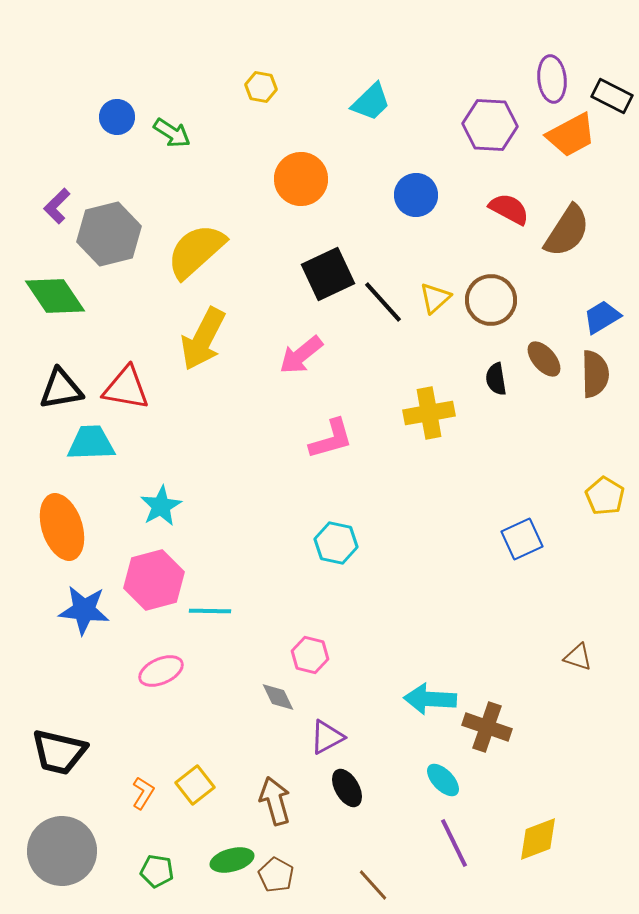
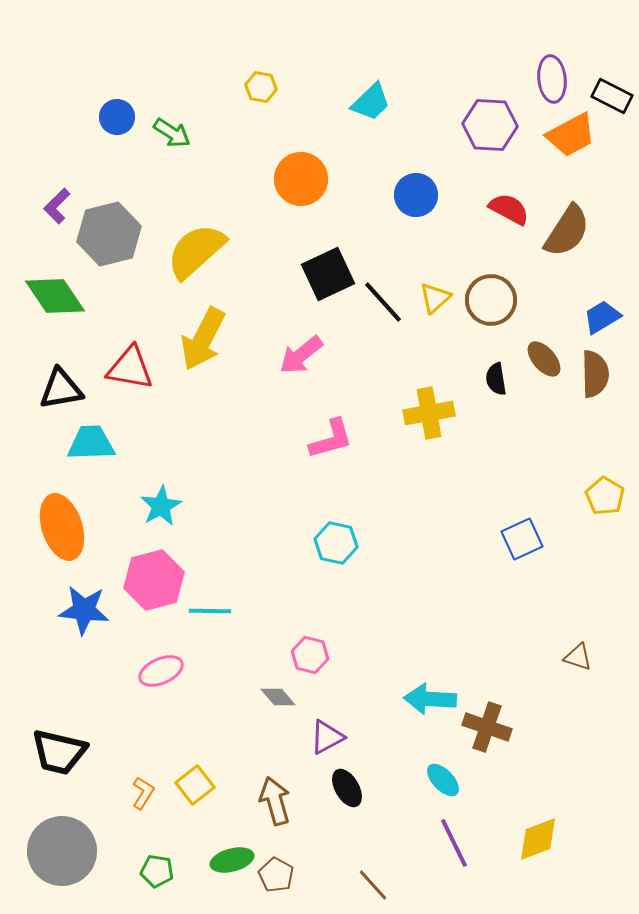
red triangle at (126, 388): moved 4 px right, 20 px up
gray diamond at (278, 697): rotated 15 degrees counterclockwise
